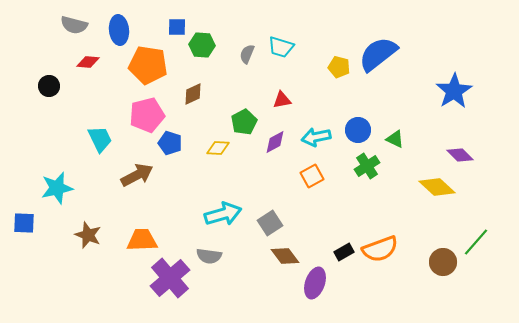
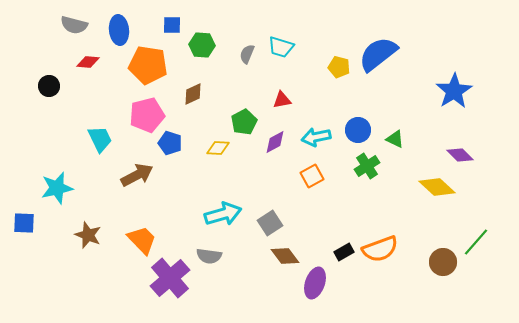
blue square at (177, 27): moved 5 px left, 2 px up
orange trapezoid at (142, 240): rotated 48 degrees clockwise
